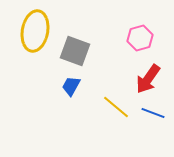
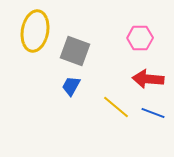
pink hexagon: rotated 15 degrees clockwise
red arrow: rotated 60 degrees clockwise
